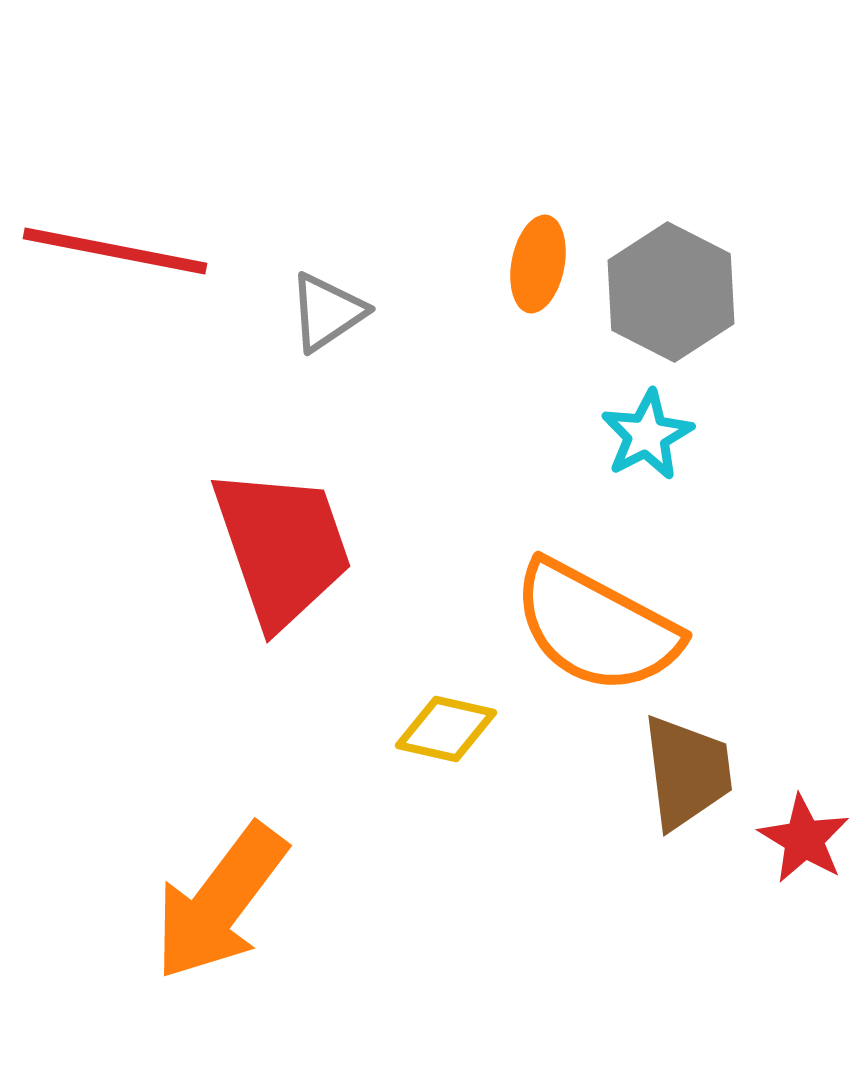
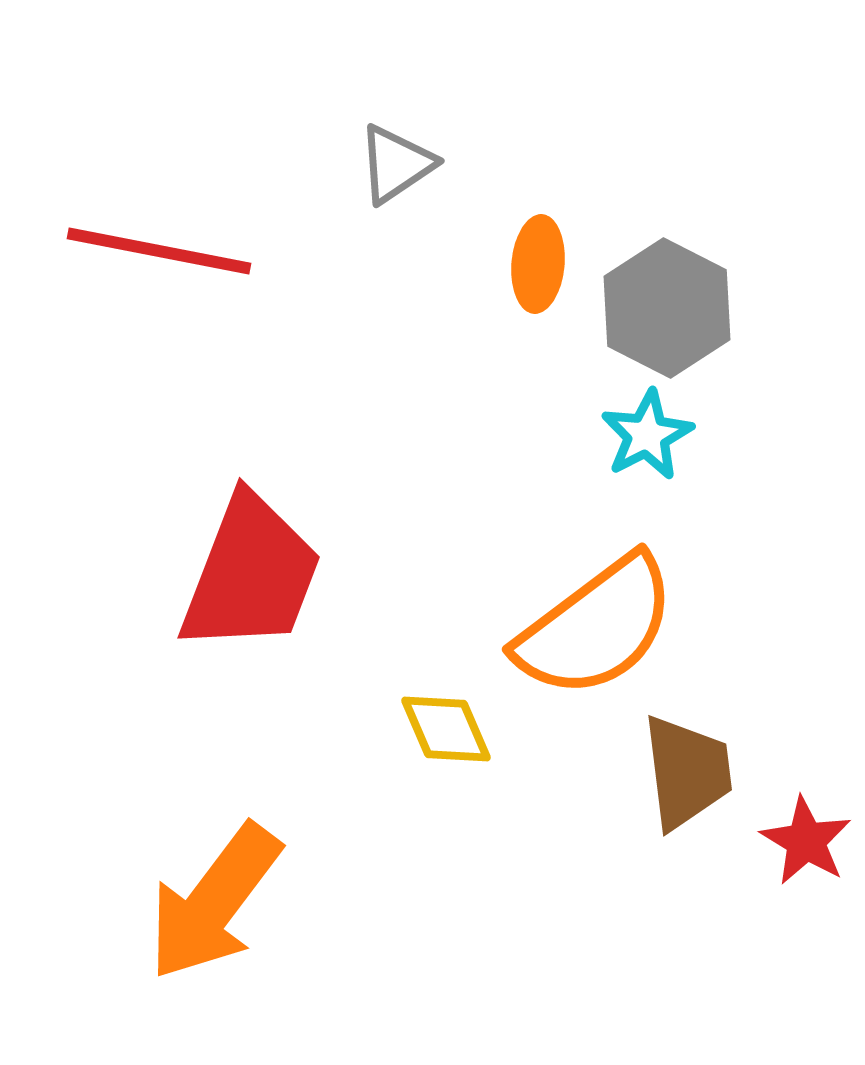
red line: moved 44 px right
orange ellipse: rotated 6 degrees counterclockwise
gray hexagon: moved 4 px left, 16 px down
gray triangle: moved 69 px right, 148 px up
red trapezoid: moved 31 px left, 27 px down; rotated 40 degrees clockwise
orange semicircle: rotated 65 degrees counterclockwise
yellow diamond: rotated 54 degrees clockwise
red star: moved 2 px right, 2 px down
orange arrow: moved 6 px left
